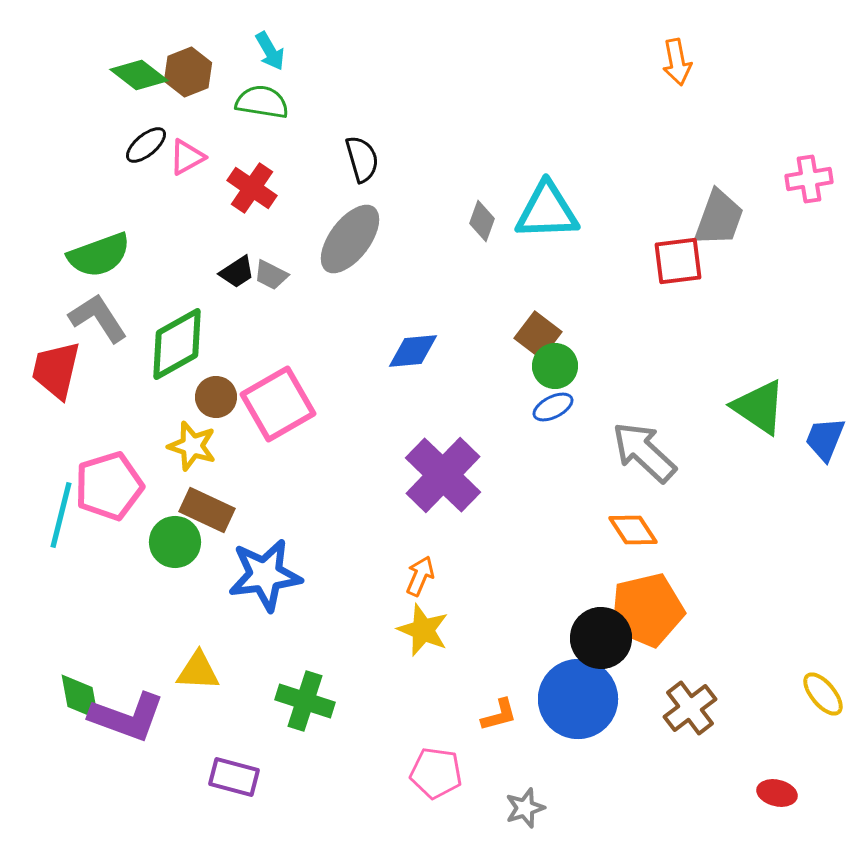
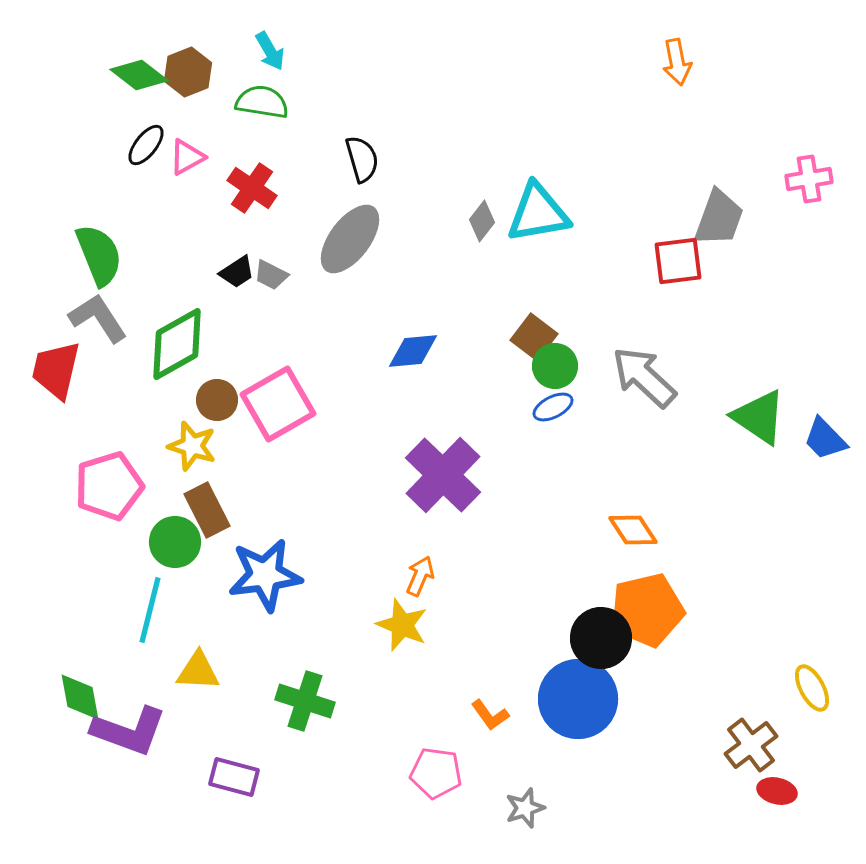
black ellipse at (146, 145): rotated 12 degrees counterclockwise
cyan triangle at (547, 211): moved 9 px left, 2 px down; rotated 8 degrees counterclockwise
gray diamond at (482, 221): rotated 18 degrees clockwise
green semicircle at (99, 255): rotated 92 degrees counterclockwise
brown square at (538, 335): moved 4 px left, 2 px down
brown circle at (216, 397): moved 1 px right, 3 px down
green triangle at (759, 407): moved 10 px down
blue trapezoid at (825, 439): rotated 66 degrees counterclockwise
gray arrow at (644, 452): moved 75 px up
brown rectangle at (207, 510): rotated 38 degrees clockwise
cyan line at (61, 515): moved 89 px right, 95 px down
yellow star at (423, 630): moved 21 px left, 5 px up
yellow ellipse at (823, 694): moved 11 px left, 6 px up; rotated 12 degrees clockwise
brown cross at (690, 708): moved 61 px right, 37 px down
orange L-shape at (499, 715): moved 9 px left; rotated 69 degrees clockwise
purple L-shape at (127, 717): moved 2 px right, 14 px down
red ellipse at (777, 793): moved 2 px up
